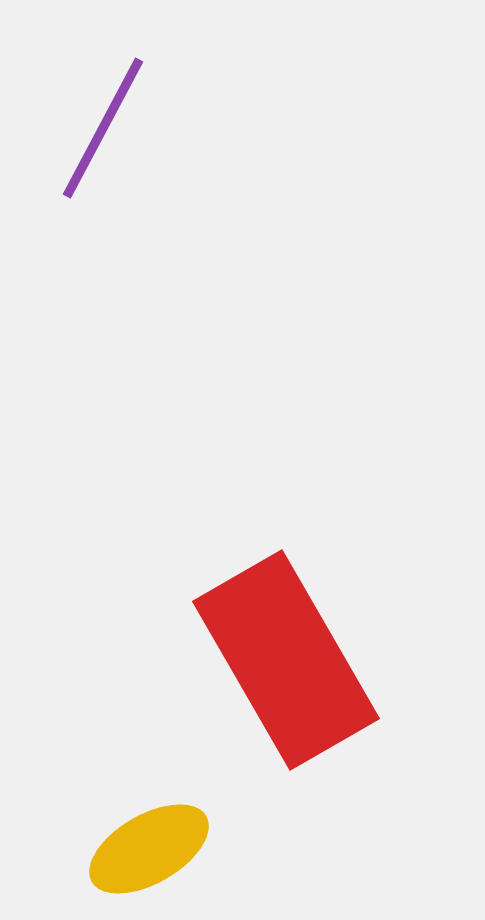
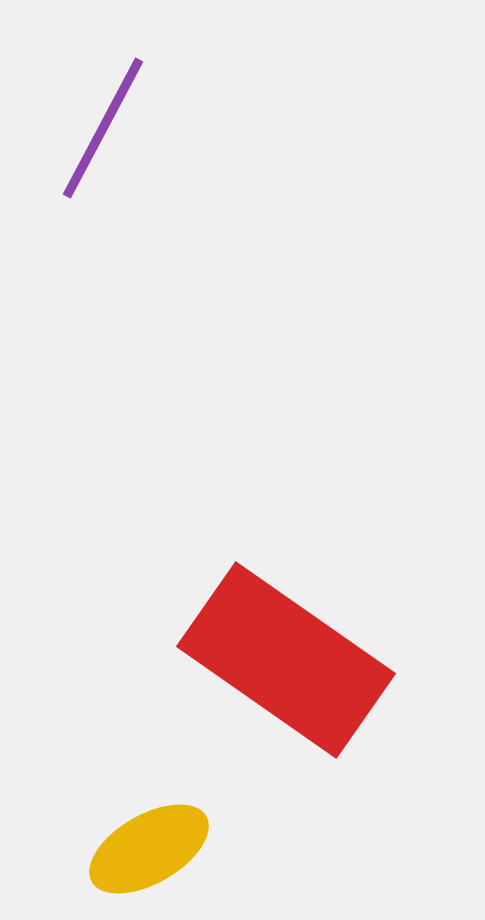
red rectangle: rotated 25 degrees counterclockwise
